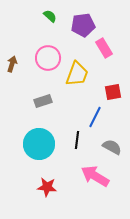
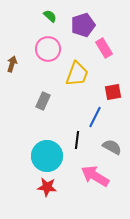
purple pentagon: rotated 10 degrees counterclockwise
pink circle: moved 9 px up
gray rectangle: rotated 48 degrees counterclockwise
cyan circle: moved 8 px right, 12 px down
